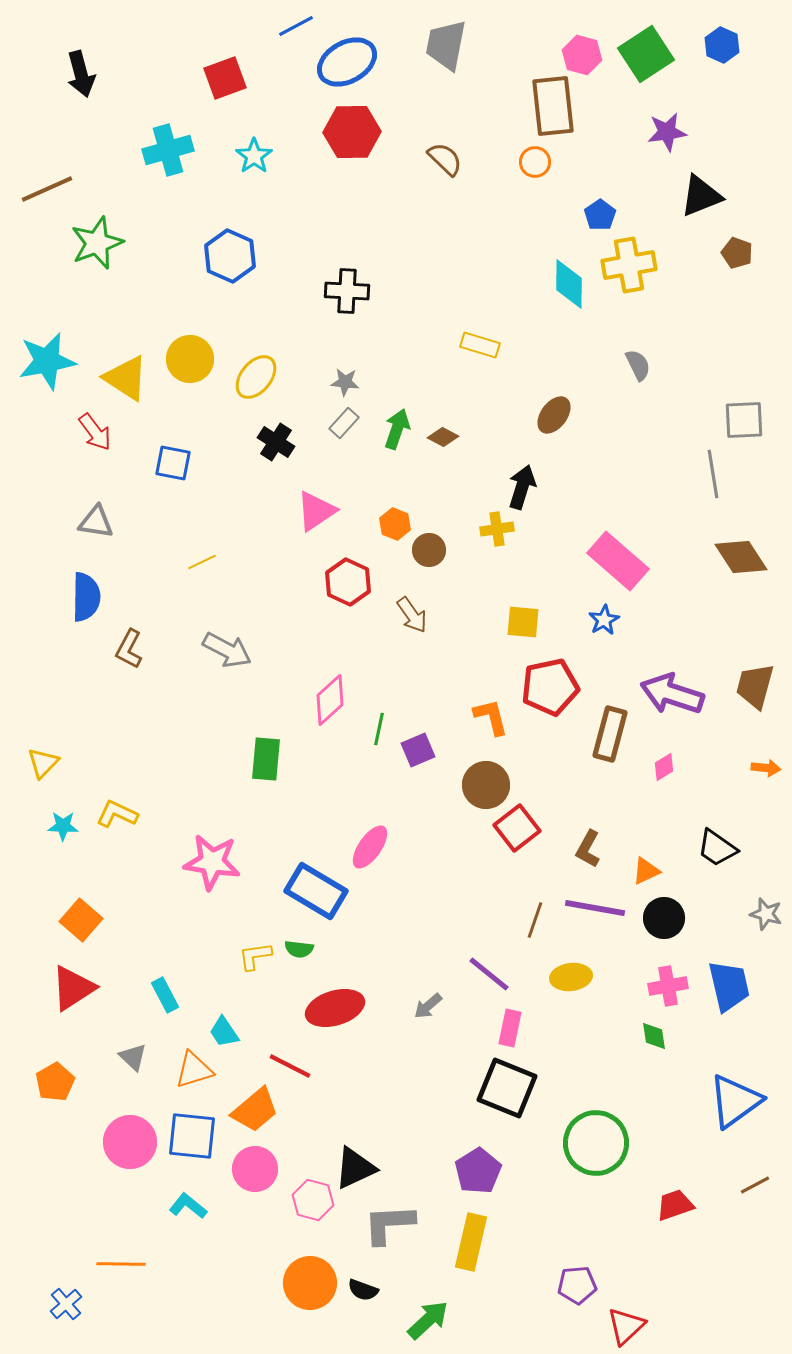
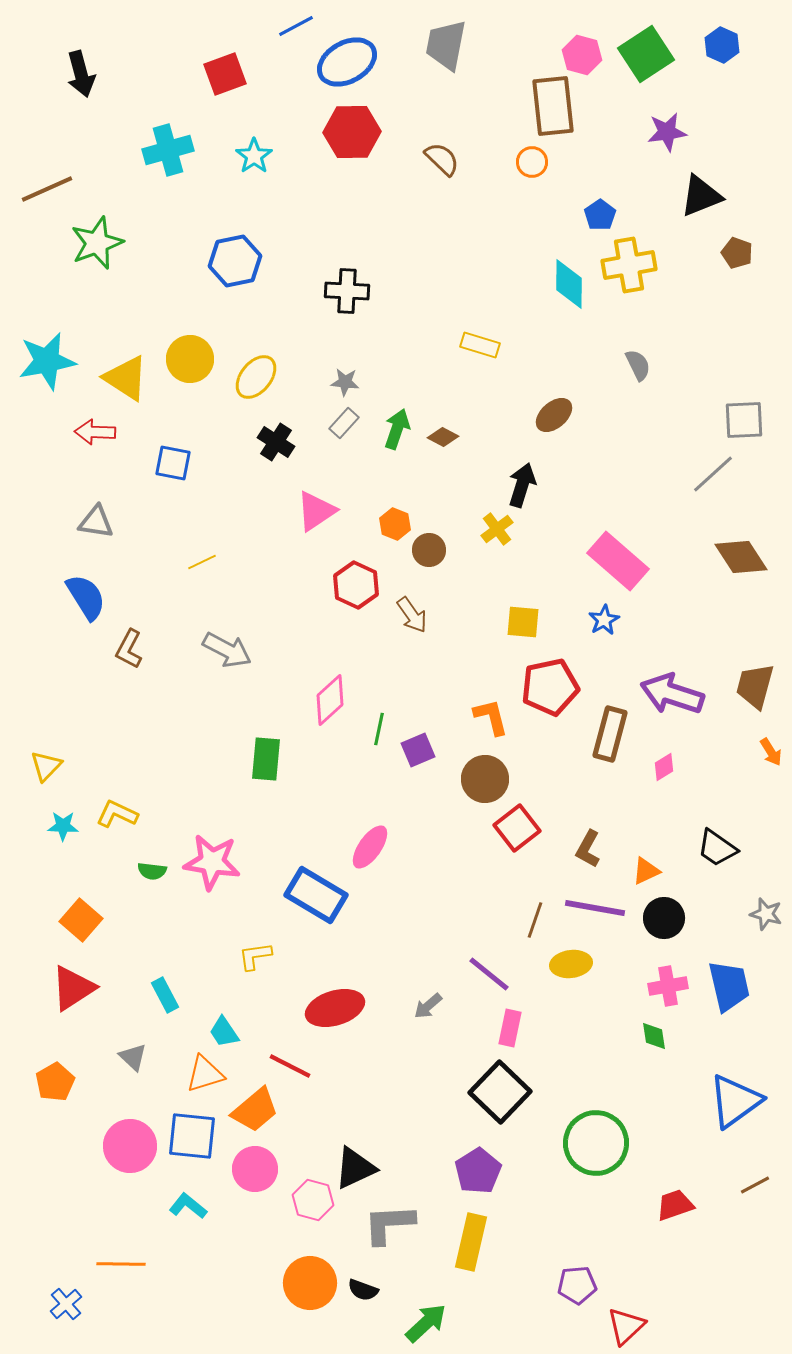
red square at (225, 78): moved 4 px up
brown semicircle at (445, 159): moved 3 px left
orange circle at (535, 162): moved 3 px left
blue hexagon at (230, 256): moved 5 px right, 5 px down; rotated 24 degrees clockwise
brown ellipse at (554, 415): rotated 12 degrees clockwise
red arrow at (95, 432): rotated 129 degrees clockwise
gray line at (713, 474): rotated 57 degrees clockwise
black arrow at (522, 487): moved 2 px up
yellow cross at (497, 529): rotated 28 degrees counterclockwise
red hexagon at (348, 582): moved 8 px right, 3 px down
blue semicircle at (86, 597): rotated 33 degrees counterclockwise
yellow triangle at (43, 763): moved 3 px right, 3 px down
orange arrow at (766, 768): moved 5 px right, 16 px up; rotated 52 degrees clockwise
brown circle at (486, 785): moved 1 px left, 6 px up
blue rectangle at (316, 891): moved 4 px down
green semicircle at (299, 949): moved 147 px left, 78 px up
yellow ellipse at (571, 977): moved 13 px up
orange triangle at (194, 1070): moved 11 px right, 4 px down
black square at (507, 1088): moved 7 px left, 4 px down; rotated 22 degrees clockwise
pink circle at (130, 1142): moved 4 px down
green arrow at (428, 1320): moved 2 px left, 3 px down
